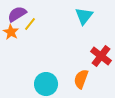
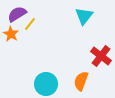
orange star: moved 2 px down
orange semicircle: moved 2 px down
